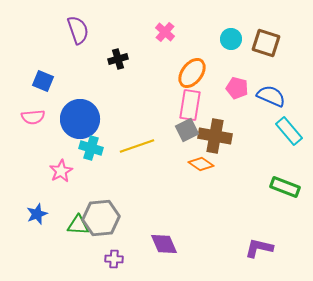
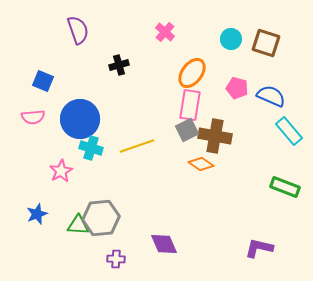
black cross: moved 1 px right, 6 px down
purple cross: moved 2 px right
